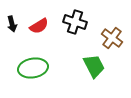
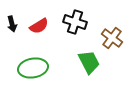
green trapezoid: moved 5 px left, 4 px up
